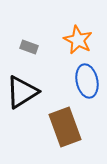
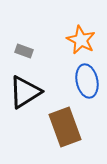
orange star: moved 3 px right
gray rectangle: moved 5 px left, 4 px down
black triangle: moved 3 px right
